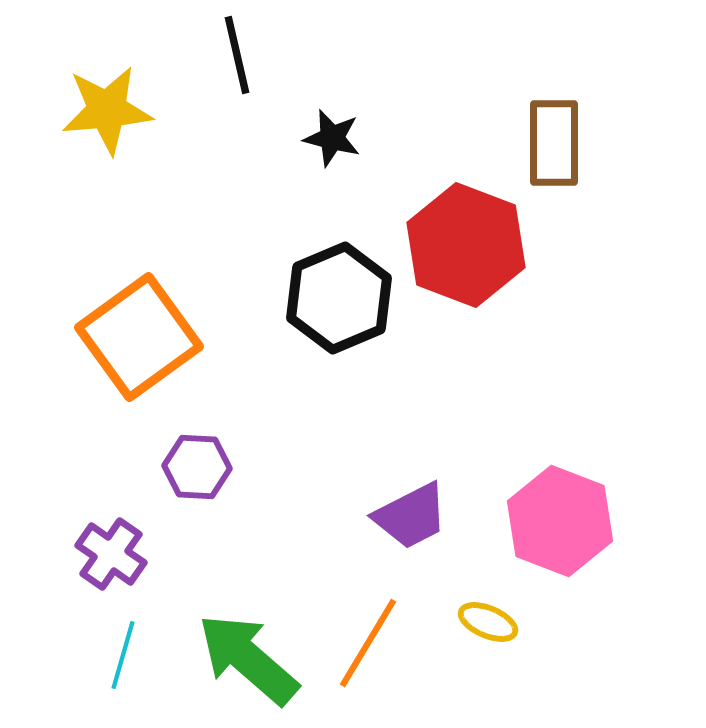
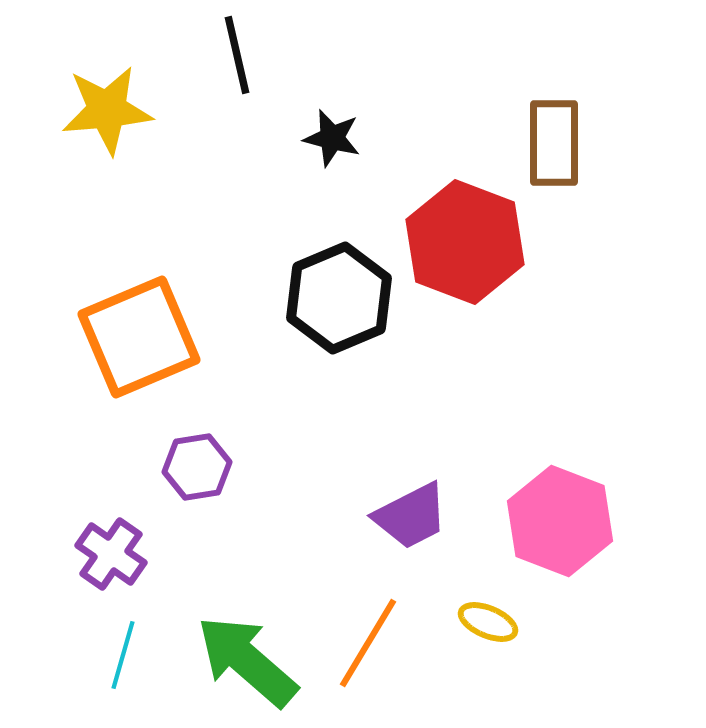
red hexagon: moved 1 px left, 3 px up
orange square: rotated 13 degrees clockwise
purple hexagon: rotated 12 degrees counterclockwise
green arrow: moved 1 px left, 2 px down
